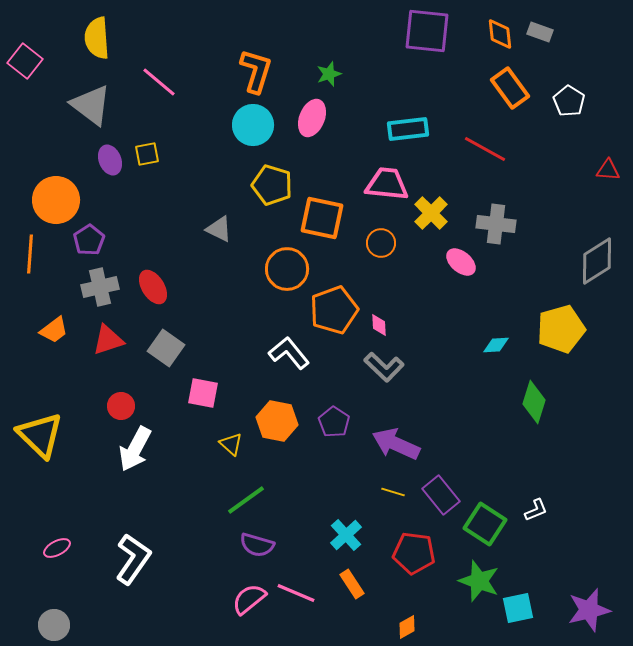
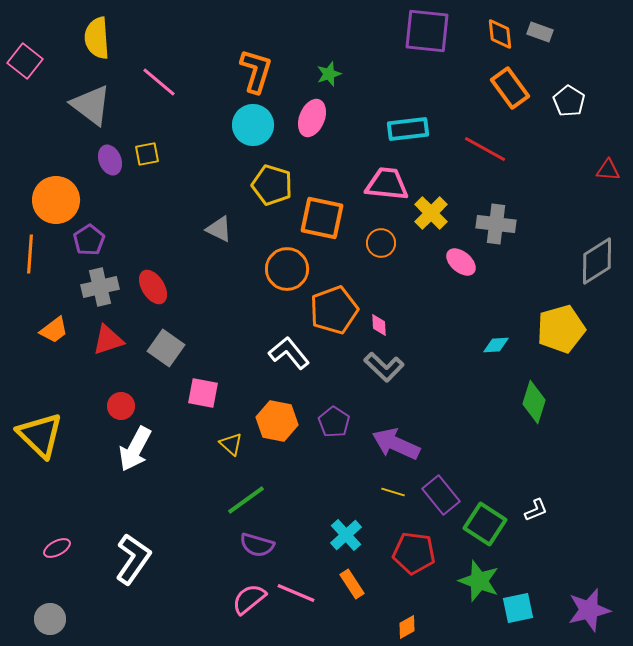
gray circle at (54, 625): moved 4 px left, 6 px up
